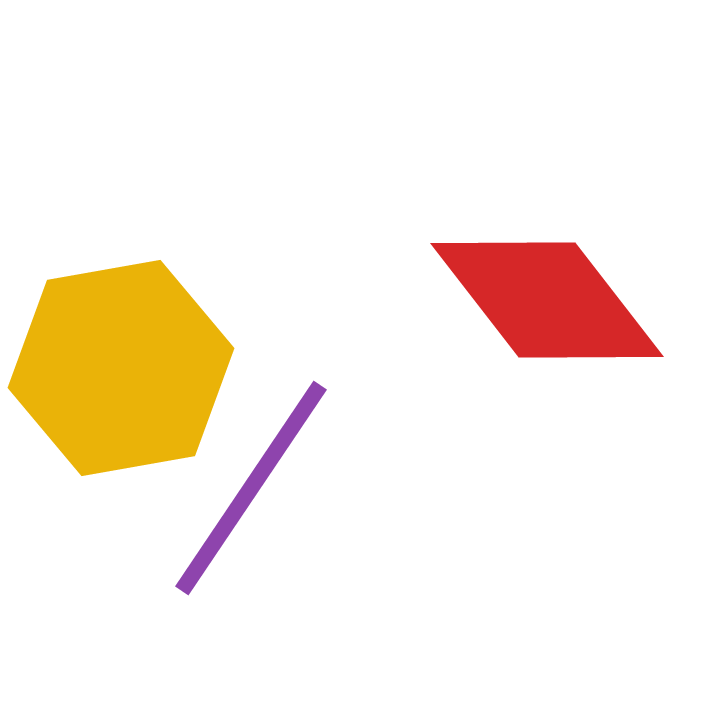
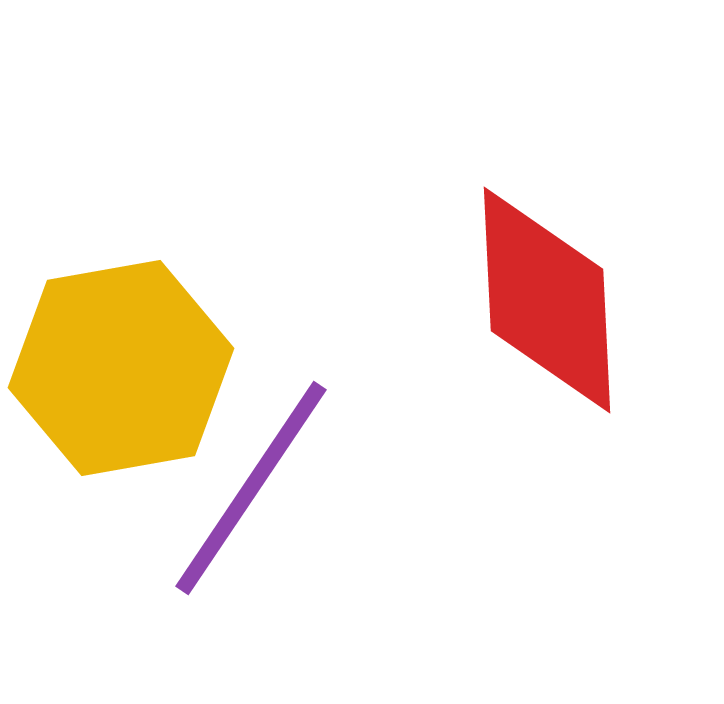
red diamond: rotated 35 degrees clockwise
